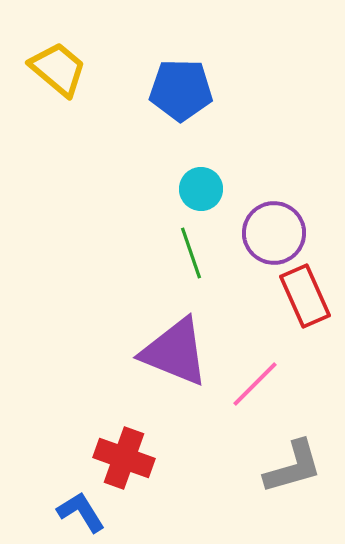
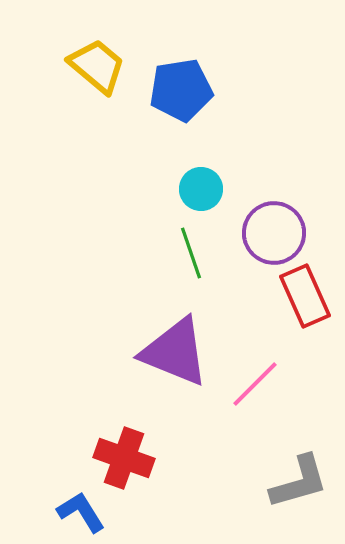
yellow trapezoid: moved 39 px right, 3 px up
blue pentagon: rotated 10 degrees counterclockwise
gray L-shape: moved 6 px right, 15 px down
